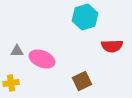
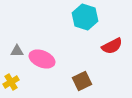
cyan hexagon: rotated 25 degrees counterclockwise
red semicircle: rotated 25 degrees counterclockwise
yellow cross: moved 1 px up; rotated 21 degrees counterclockwise
